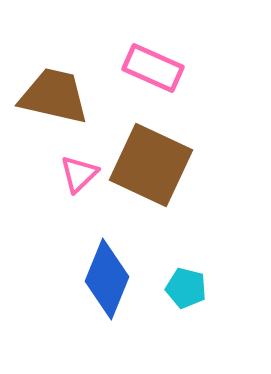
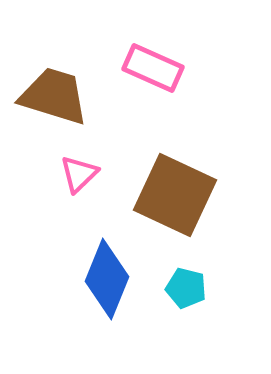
brown trapezoid: rotated 4 degrees clockwise
brown square: moved 24 px right, 30 px down
